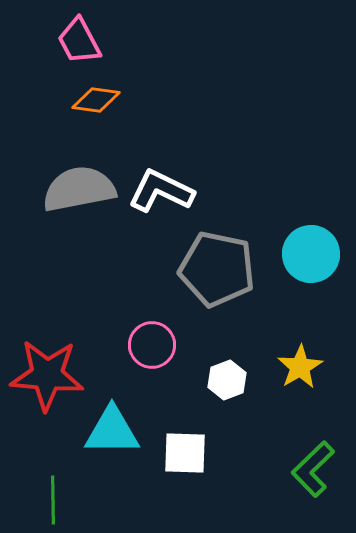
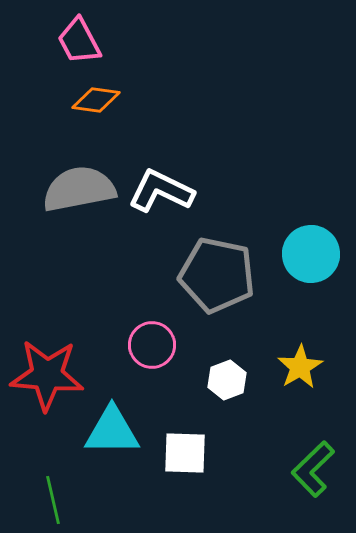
gray pentagon: moved 6 px down
green line: rotated 12 degrees counterclockwise
